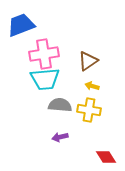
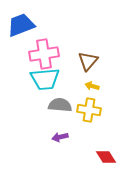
brown triangle: rotated 15 degrees counterclockwise
